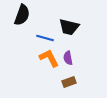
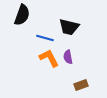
purple semicircle: moved 1 px up
brown rectangle: moved 12 px right, 3 px down
